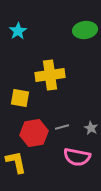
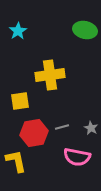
green ellipse: rotated 20 degrees clockwise
yellow square: moved 3 px down; rotated 18 degrees counterclockwise
yellow L-shape: moved 1 px up
